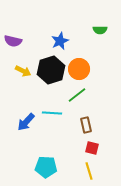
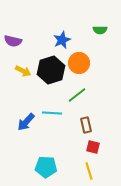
blue star: moved 2 px right, 1 px up
orange circle: moved 6 px up
red square: moved 1 px right, 1 px up
